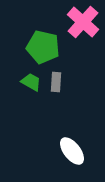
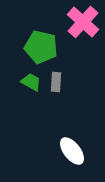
green pentagon: moved 2 px left
